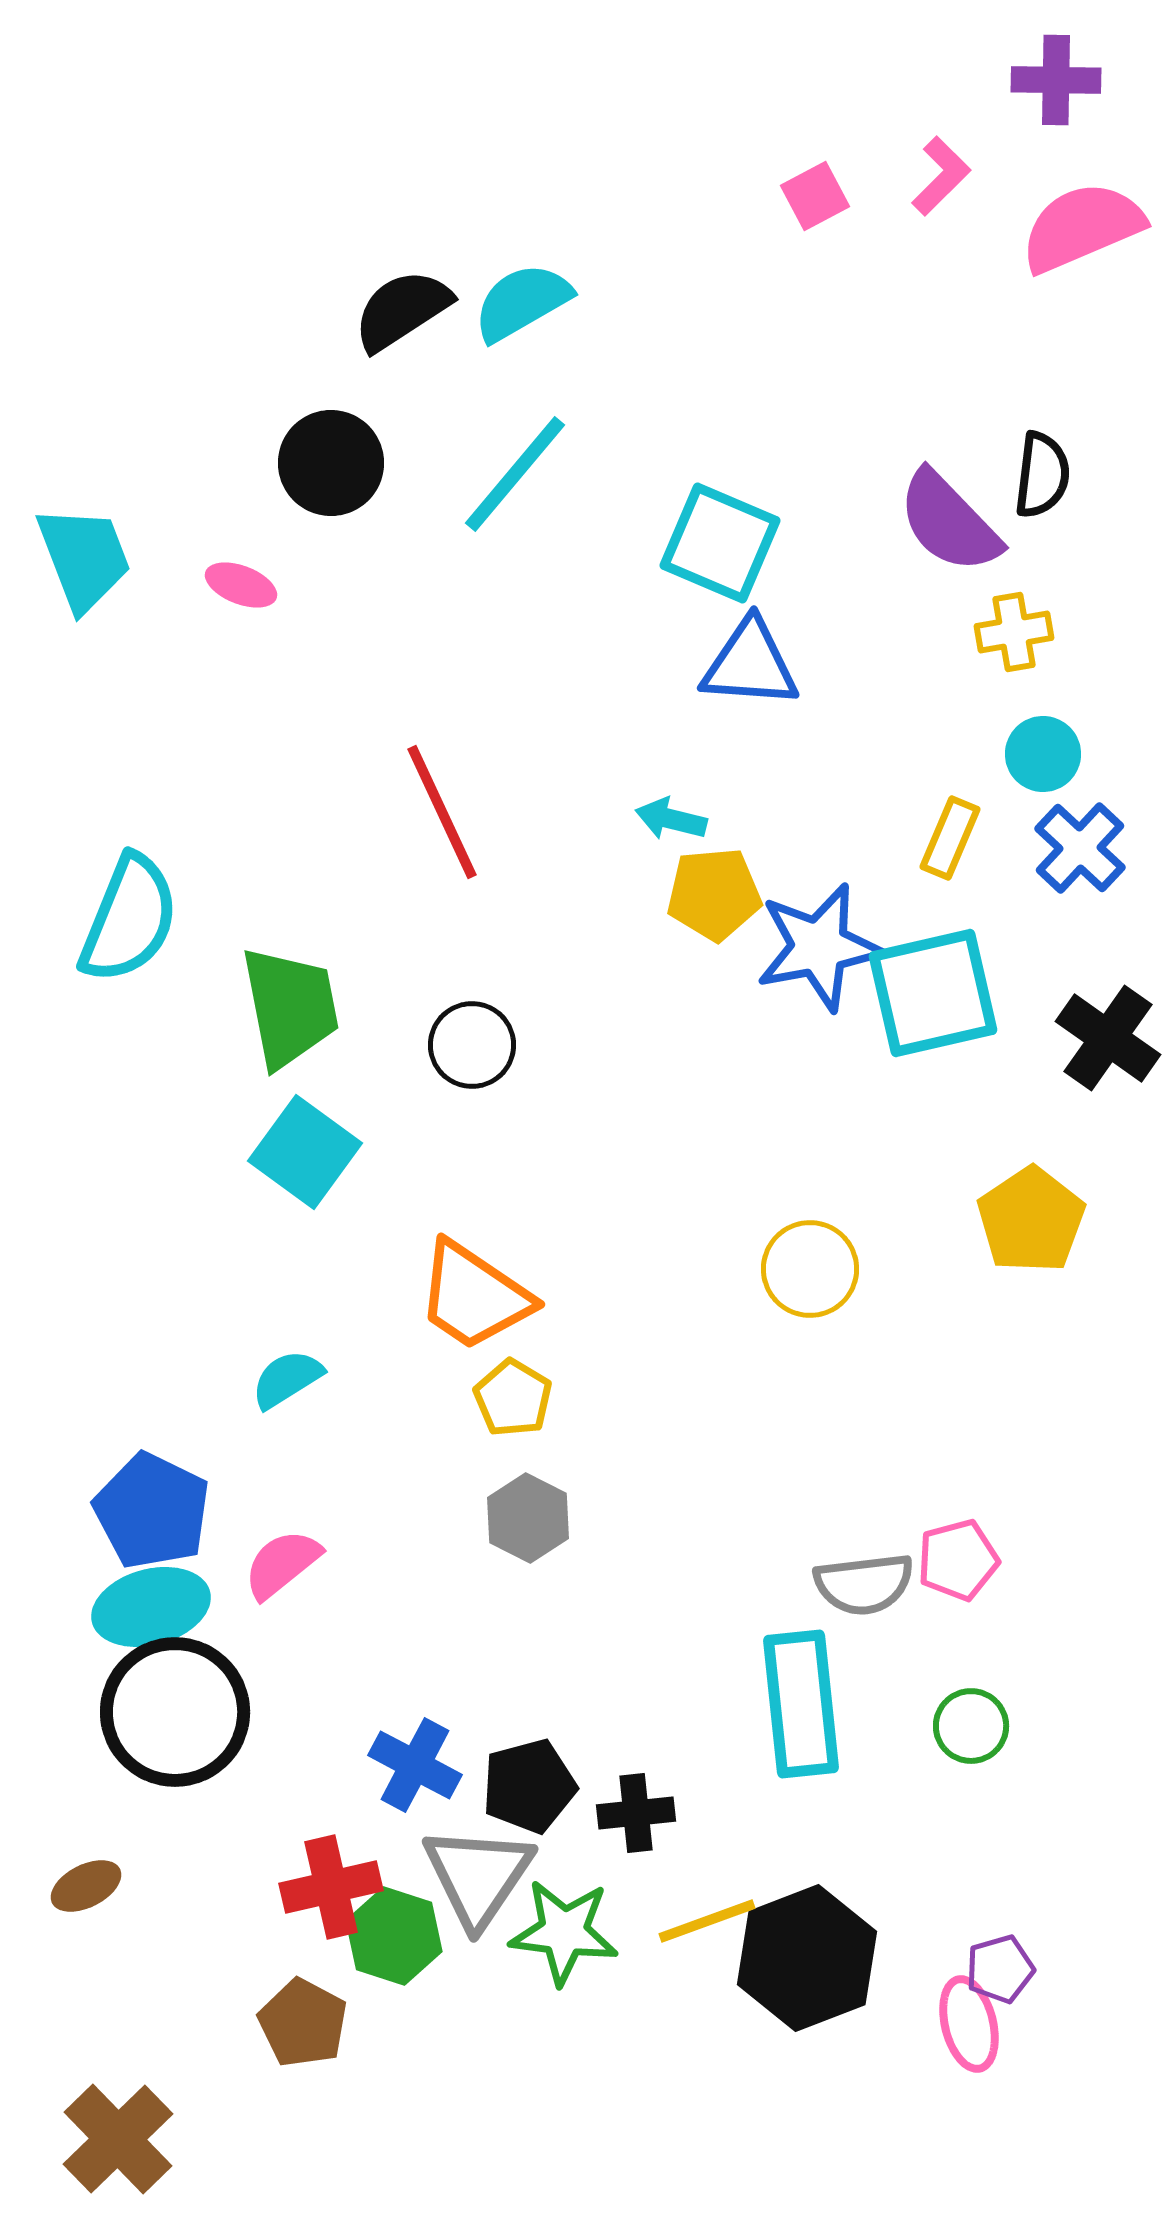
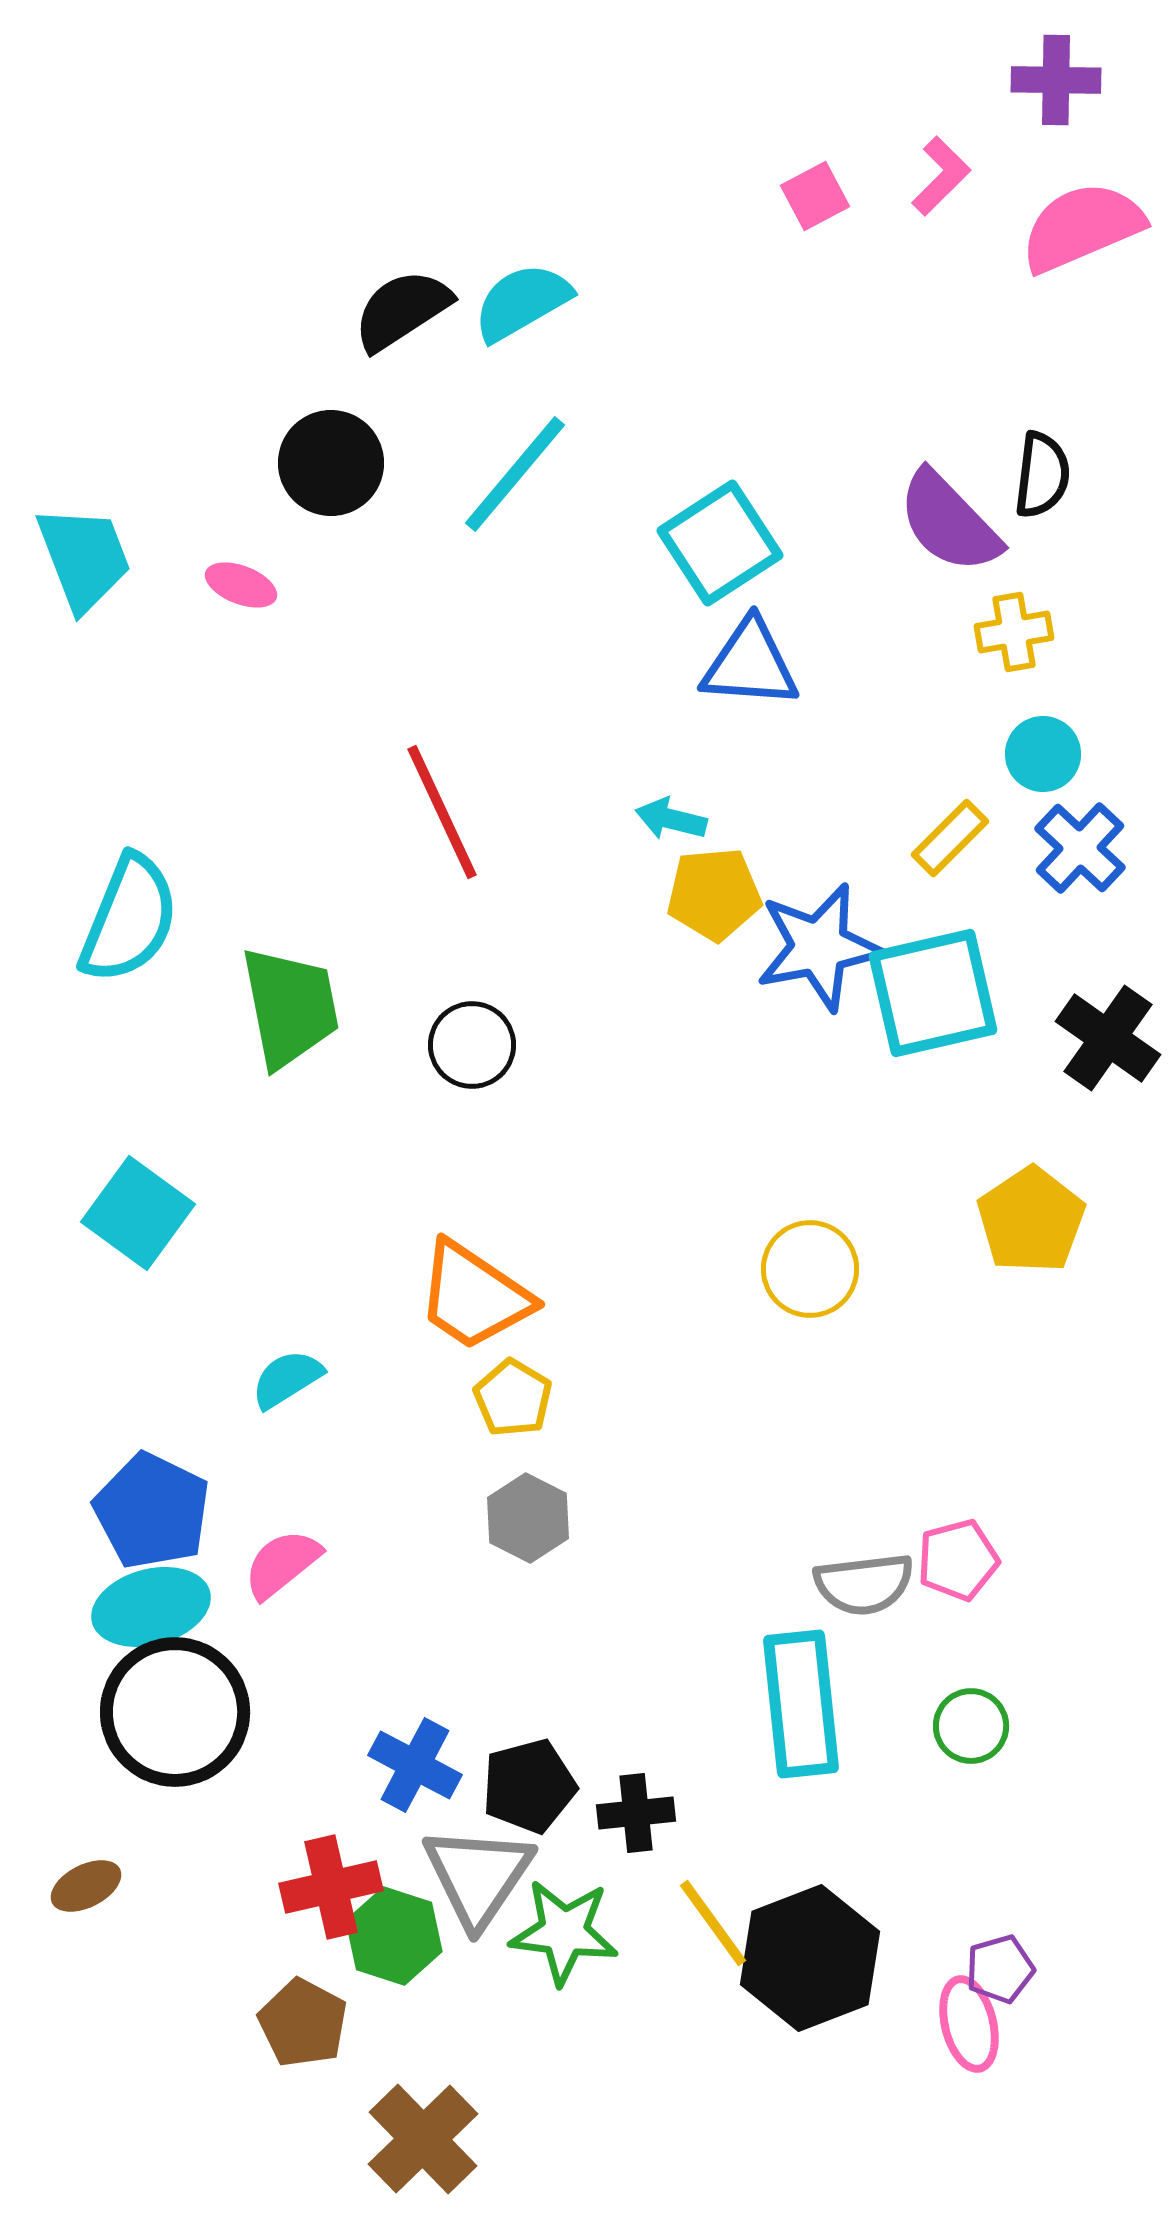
cyan square at (720, 543): rotated 34 degrees clockwise
yellow rectangle at (950, 838): rotated 22 degrees clockwise
cyan square at (305, 1152): moved 167 px left, 61 px down
yellow line at (707, 1921): moved 6 px right, 2 px down; rotated 74 degrees clockwise
black hexagon at (807, 1958): moved 3 px right
brown cross at (118, 2139): moved 305 px right
